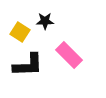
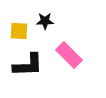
yellow square: moved 1 px left, 1 px up; rotated 30 degrees counterclockwise
